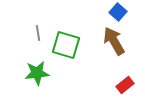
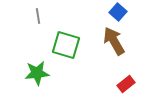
gray line: moved 17 px up
red rectangle: moved 1 px right, 1 px up
